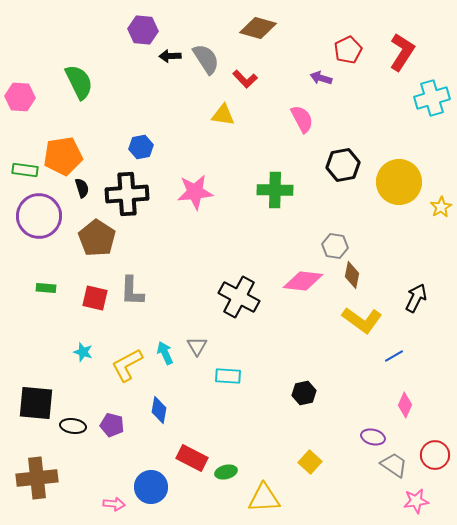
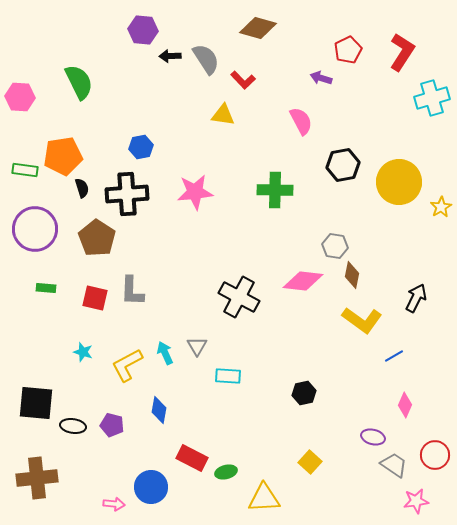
red L-shape at (245, 79): moved 2 px left, 1 px down
pink semicircle at (302, 119): moved 1 px left, 2 px down
purple circle at (39, 216): moved 4 px left, 13 px down
